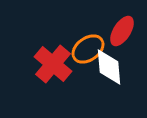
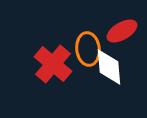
red ellipse: rotated 28 degrees clockwise
orange ellipse: rotated 60 degrees counterclockwise
